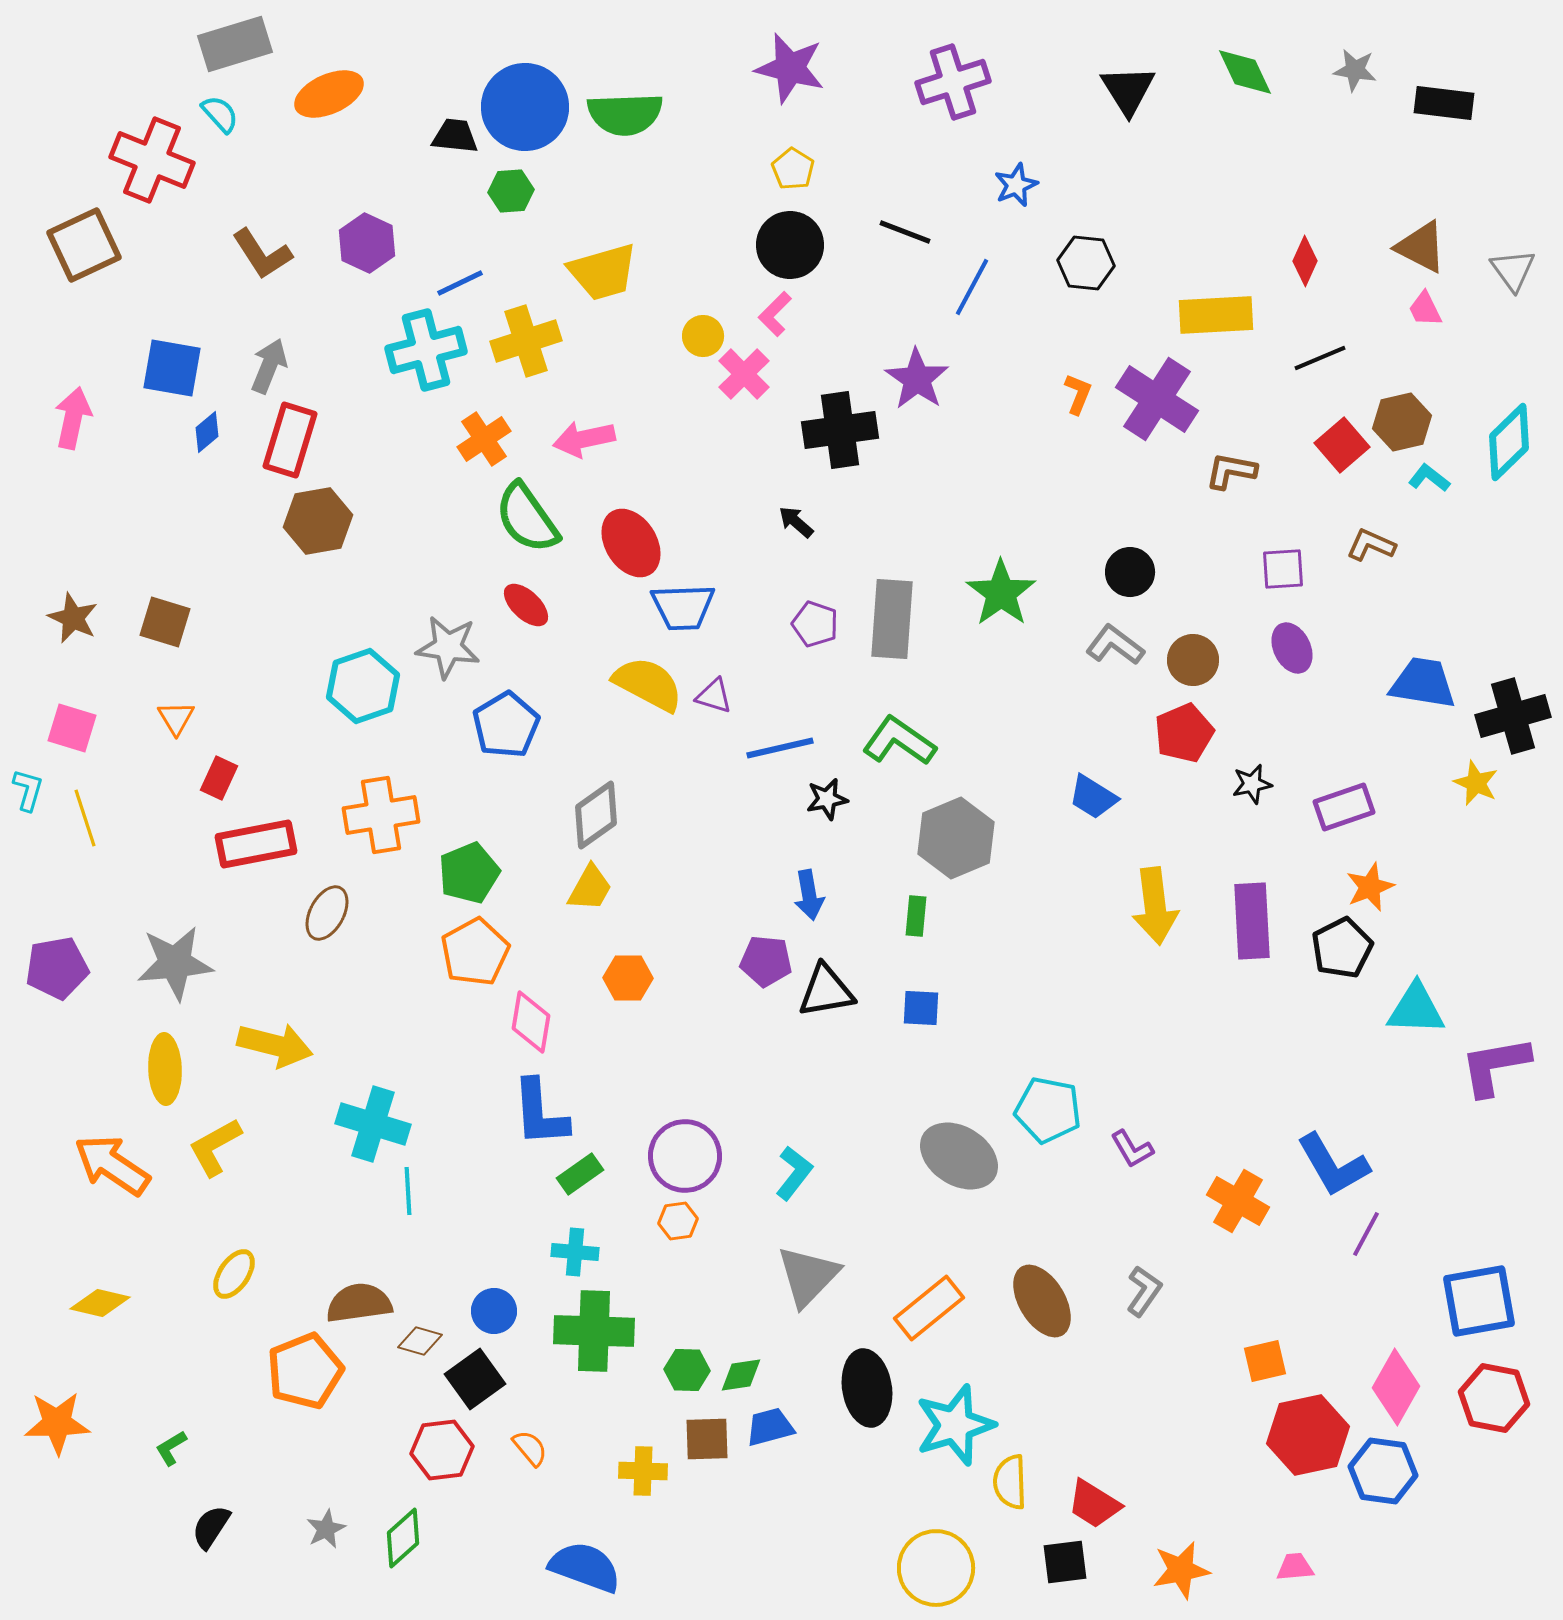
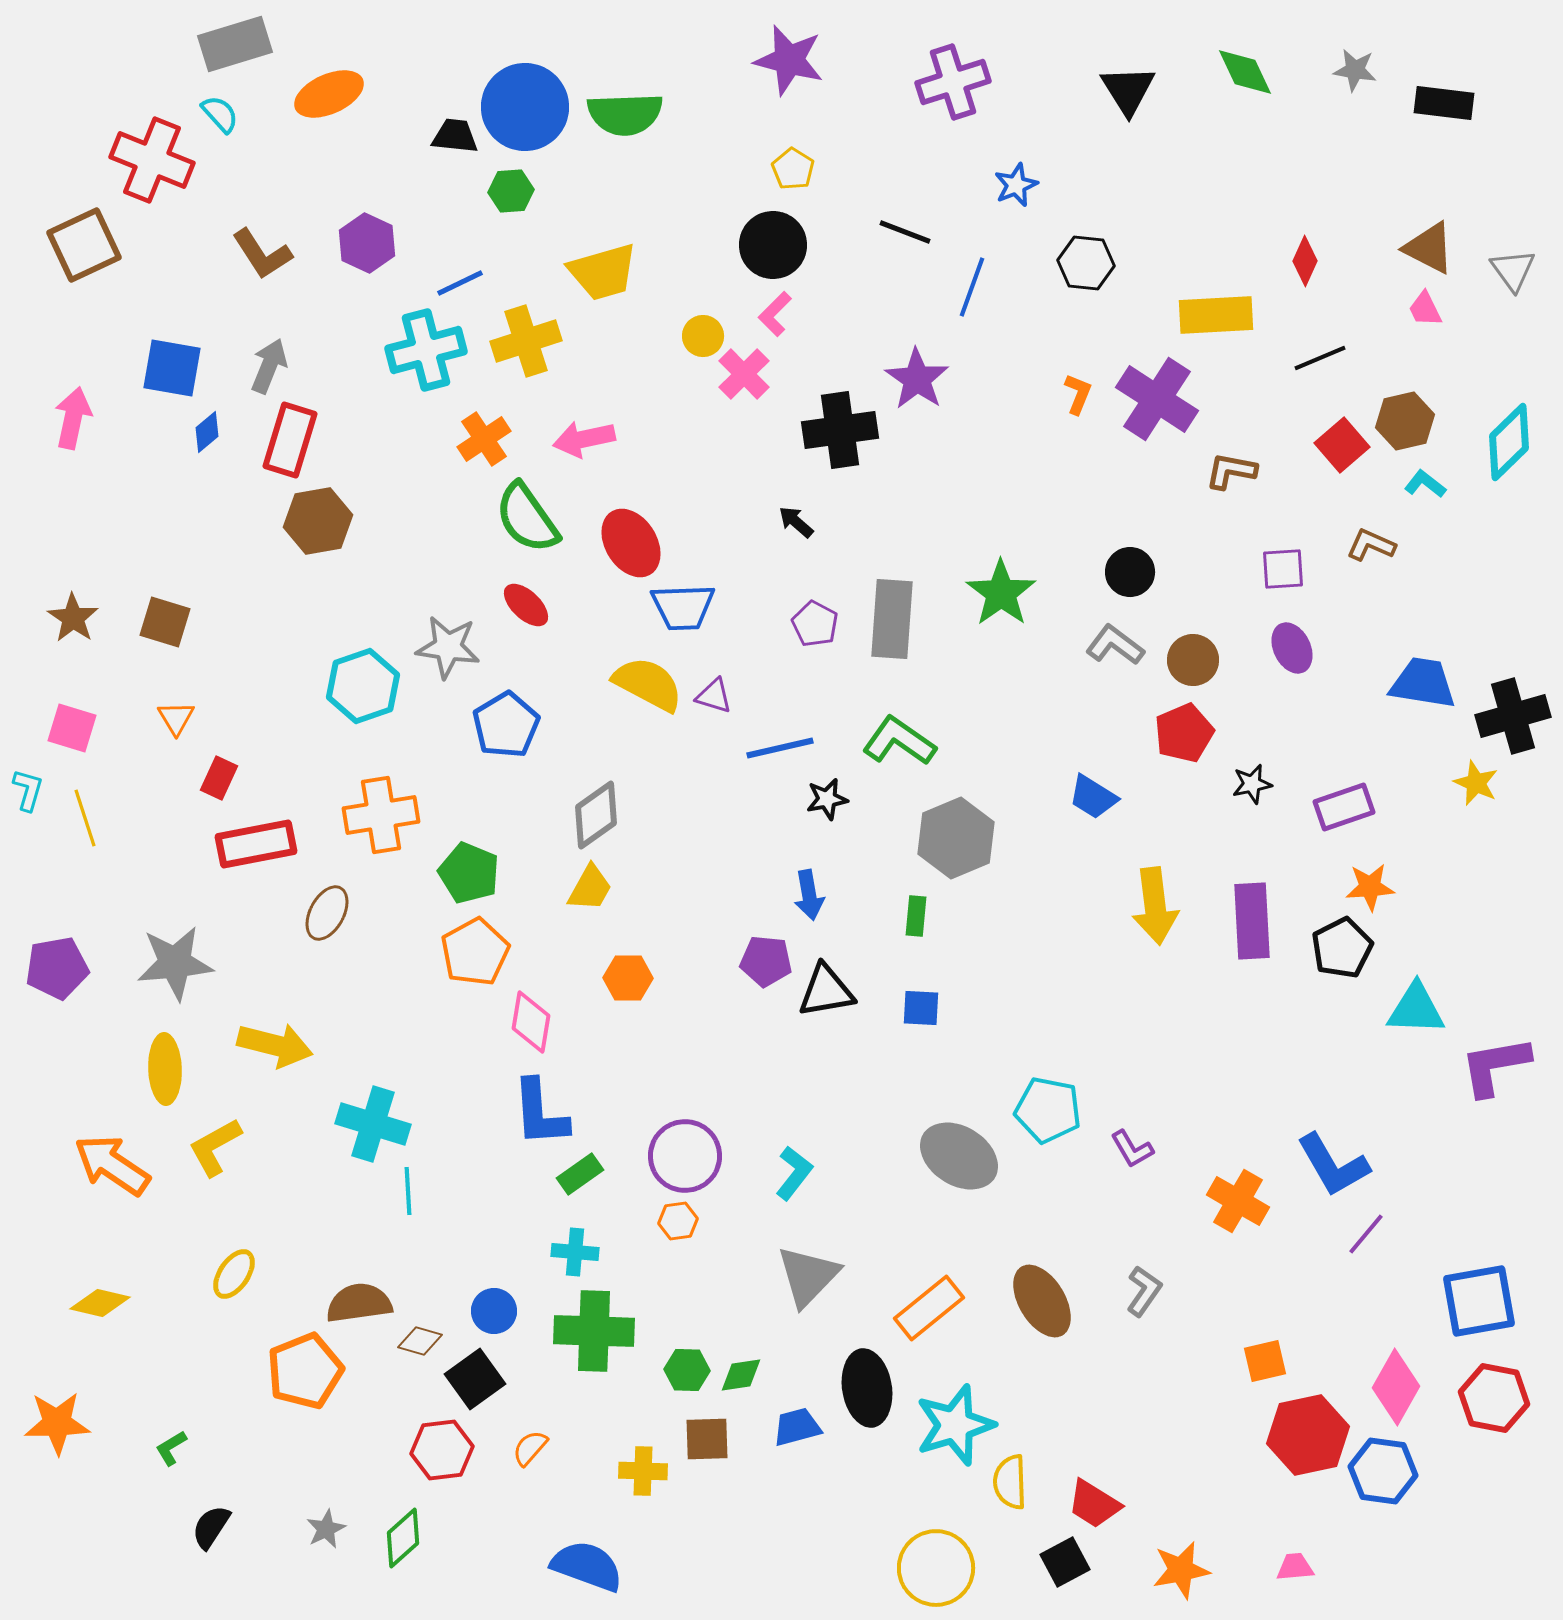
purple star at (790, 68): moved 1 px left, 8 px up
black circle at (790, 245): moved 17 px left
brown triangle at (1421, 247): moved 8 px right, 1 px down
blue line at (972, 287): rotated 8 degrees counterclockwise
brown hexagon at (1402, 422): moved 3 px right, 1 px up
cyan L-shape at (1429, 478): moved 4 px left, 6 px down
brown star at (73, 618): rotated 9 degrees clockwise
purple pentagon at (815, 624): rotated 9 degrees clockwise
green pentagon at (469, 873): rotated 28 degrees counterclockwise
orange star at (1370, 887): rotated 18 degrees clockwise
purple line at (1366, 1234): rotated 12 degrees clockwise
blue trapezoid at (770, 1427): moved 27 px right
orange semicircle at (530, 1448): rotated 99 degrees counterclockwise
black square at (1065, 1562): rotated 21 degrees counterclockwise
blue semicircle at (585, 1567): moved 2 px right, 1 px up
